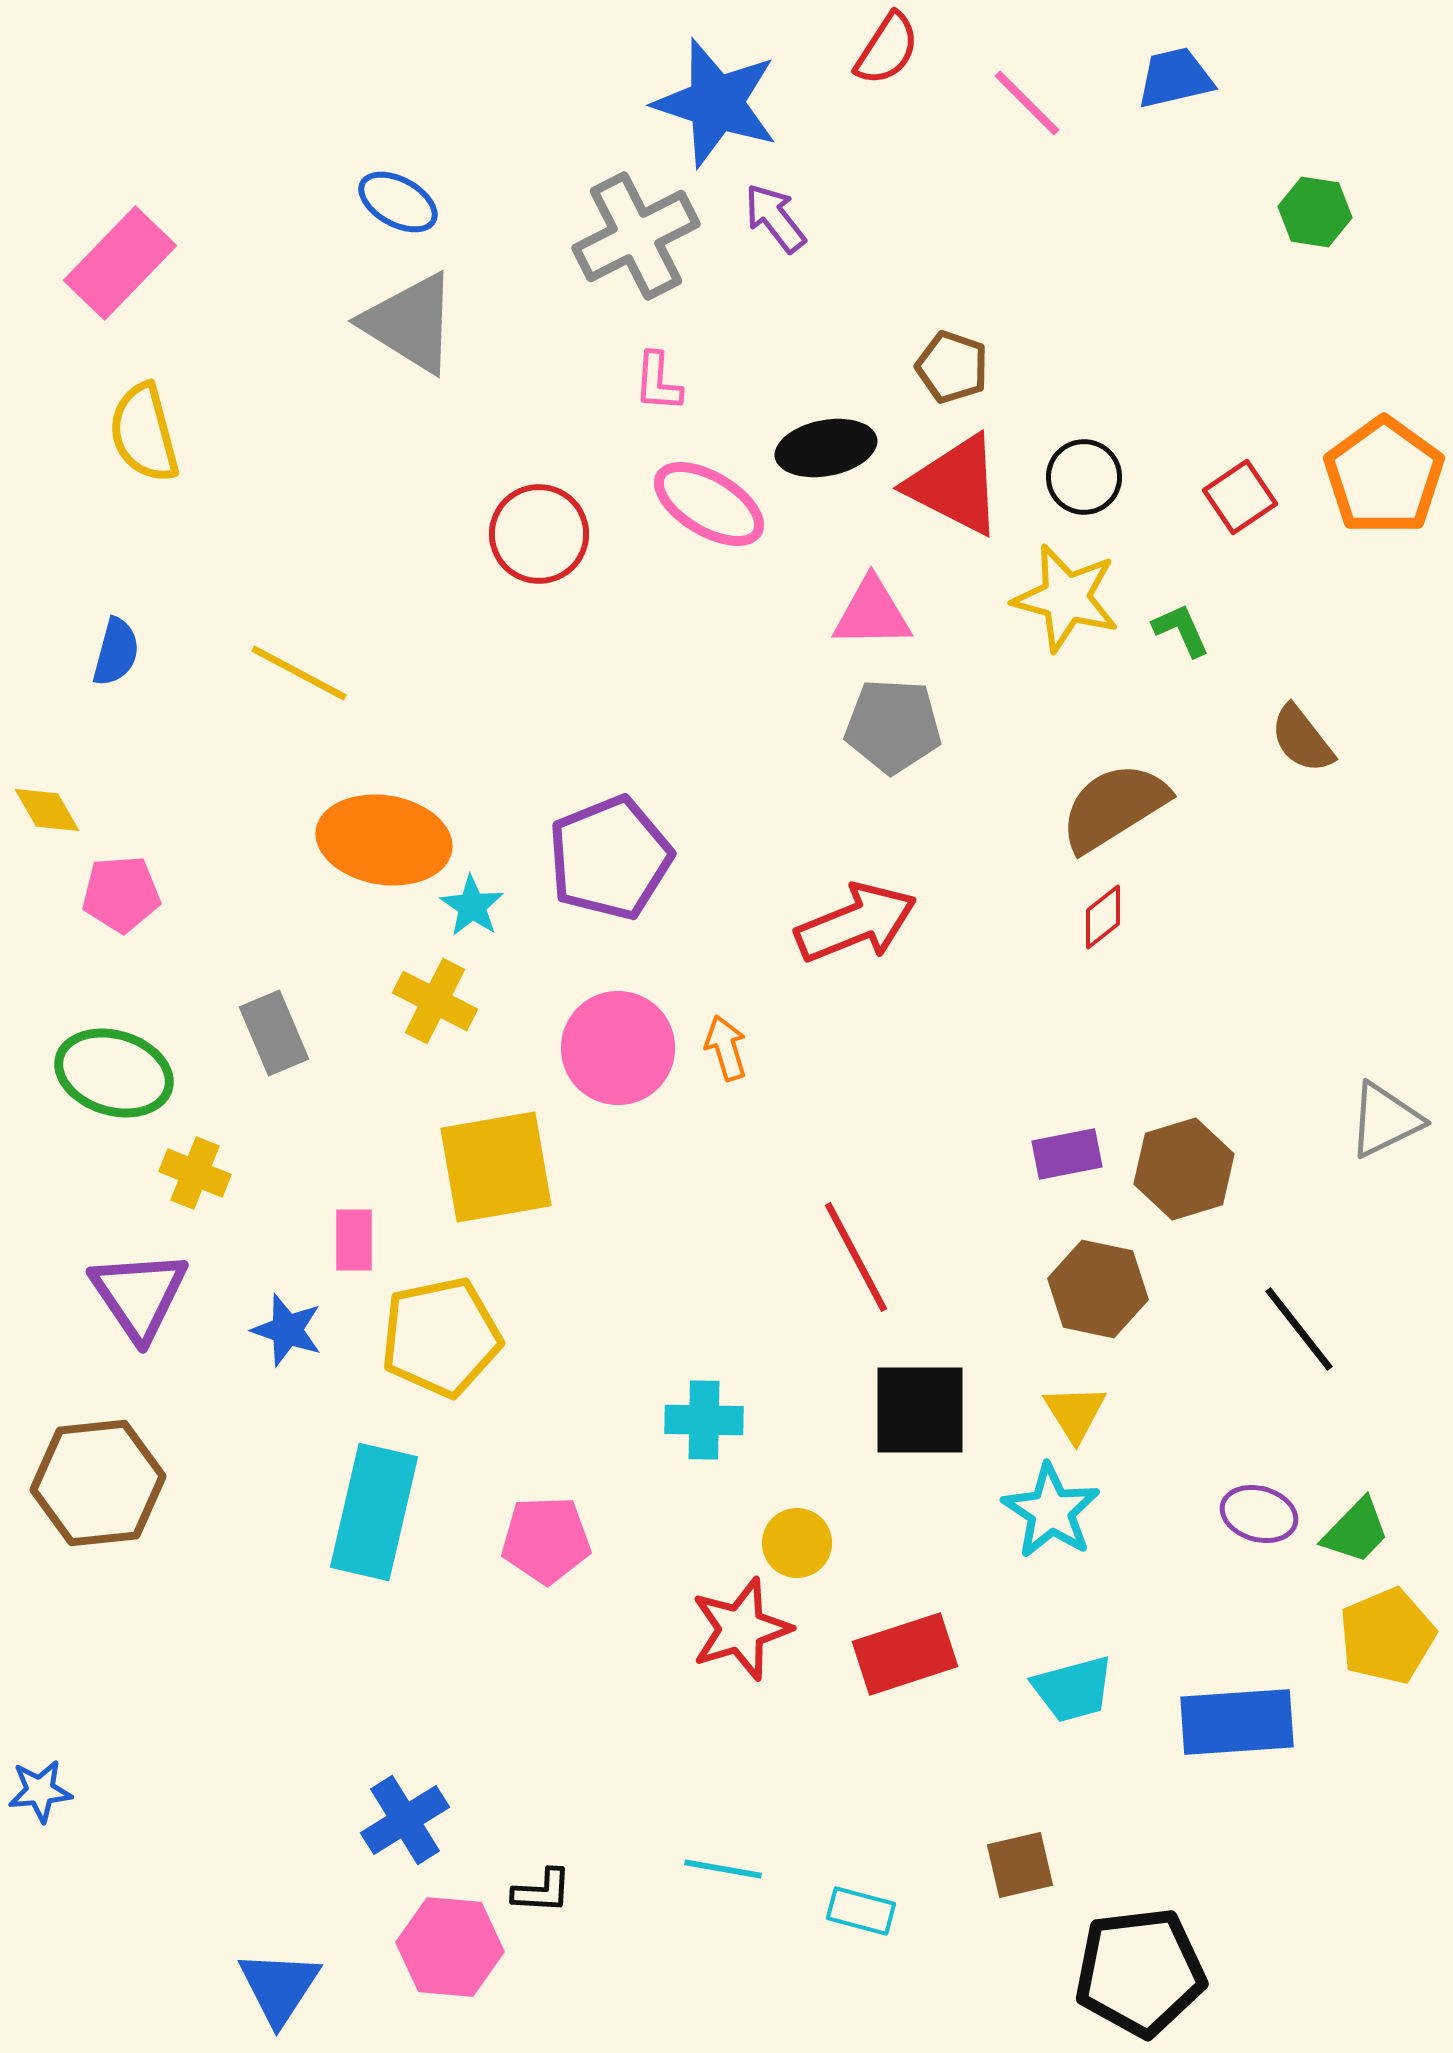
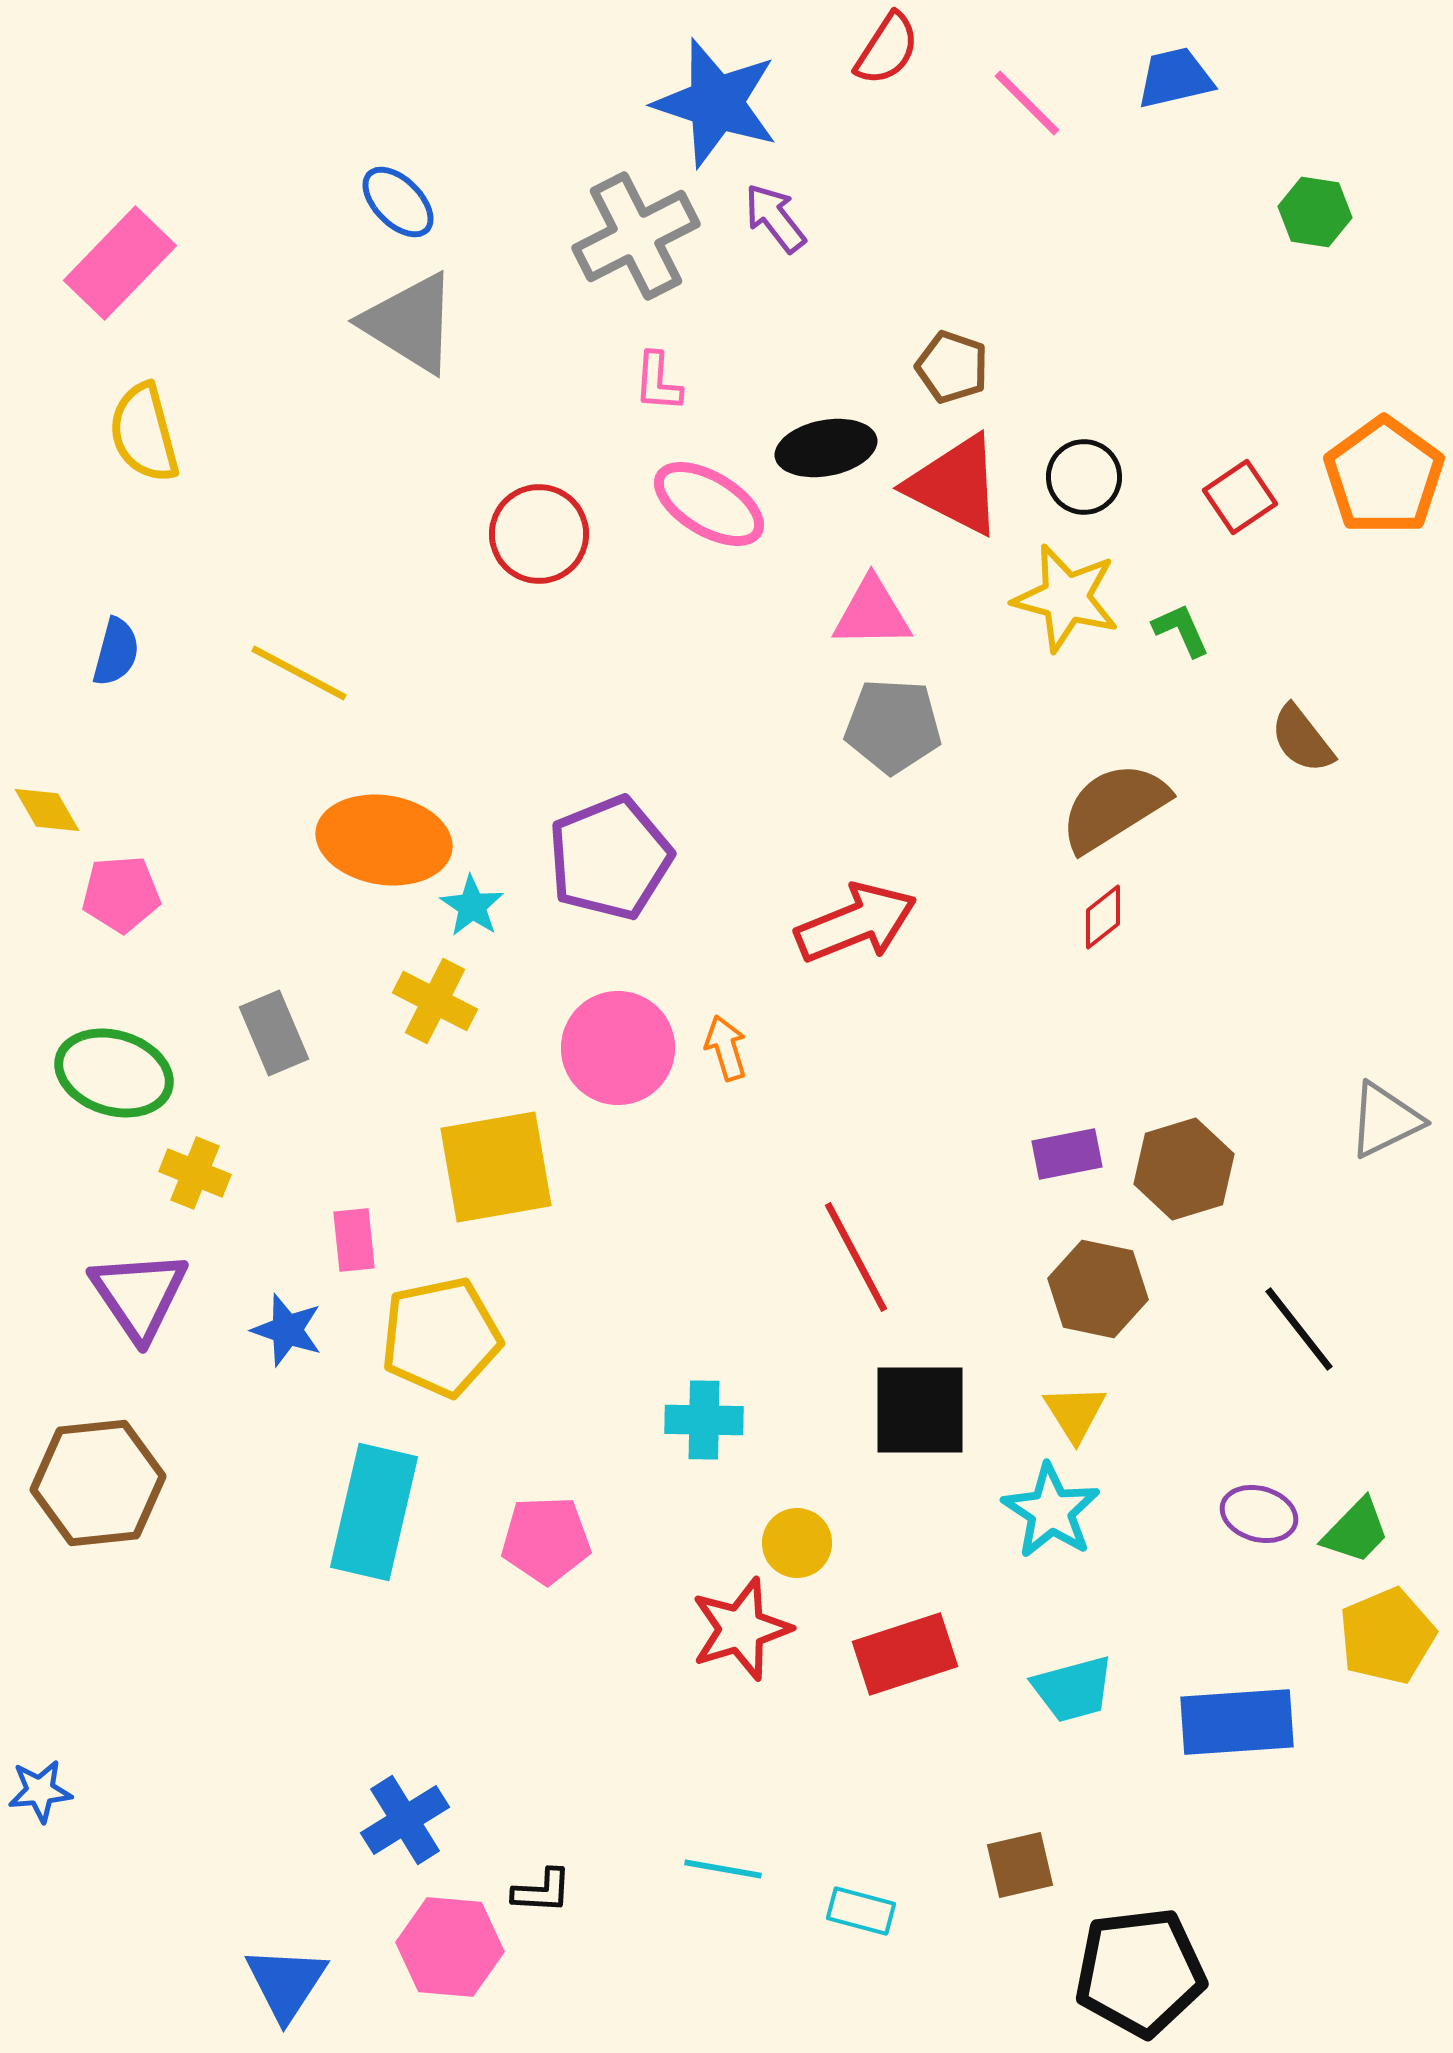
blue ellipse at (398, 202): rotated 16 degrees clockwise
pink rectangle at (354, 1240): rotated 6 degrees counterclockwise
blue triangle at (279, 1987): moved 7 px right, 4 px up
